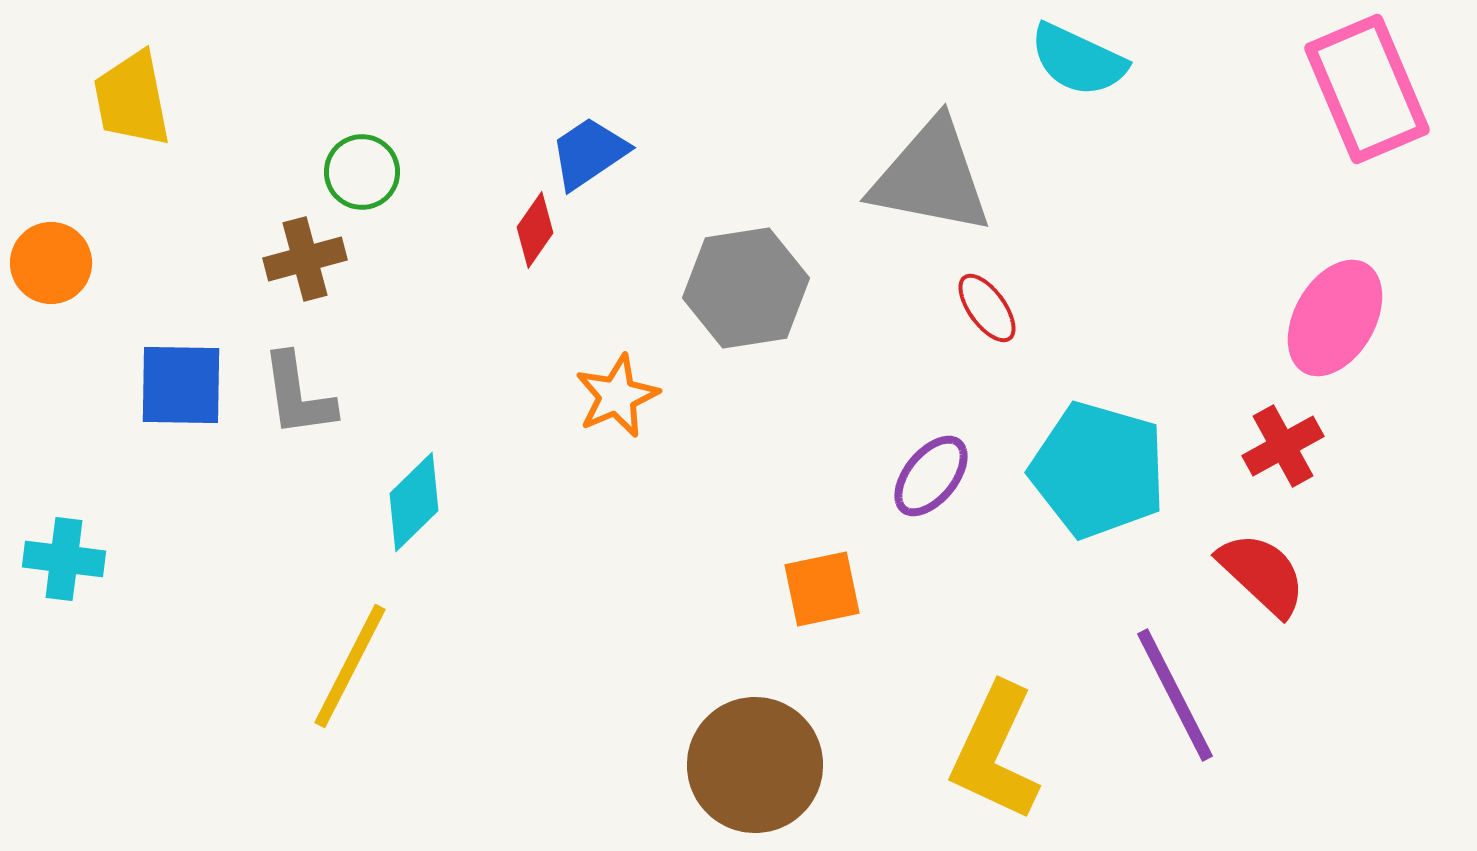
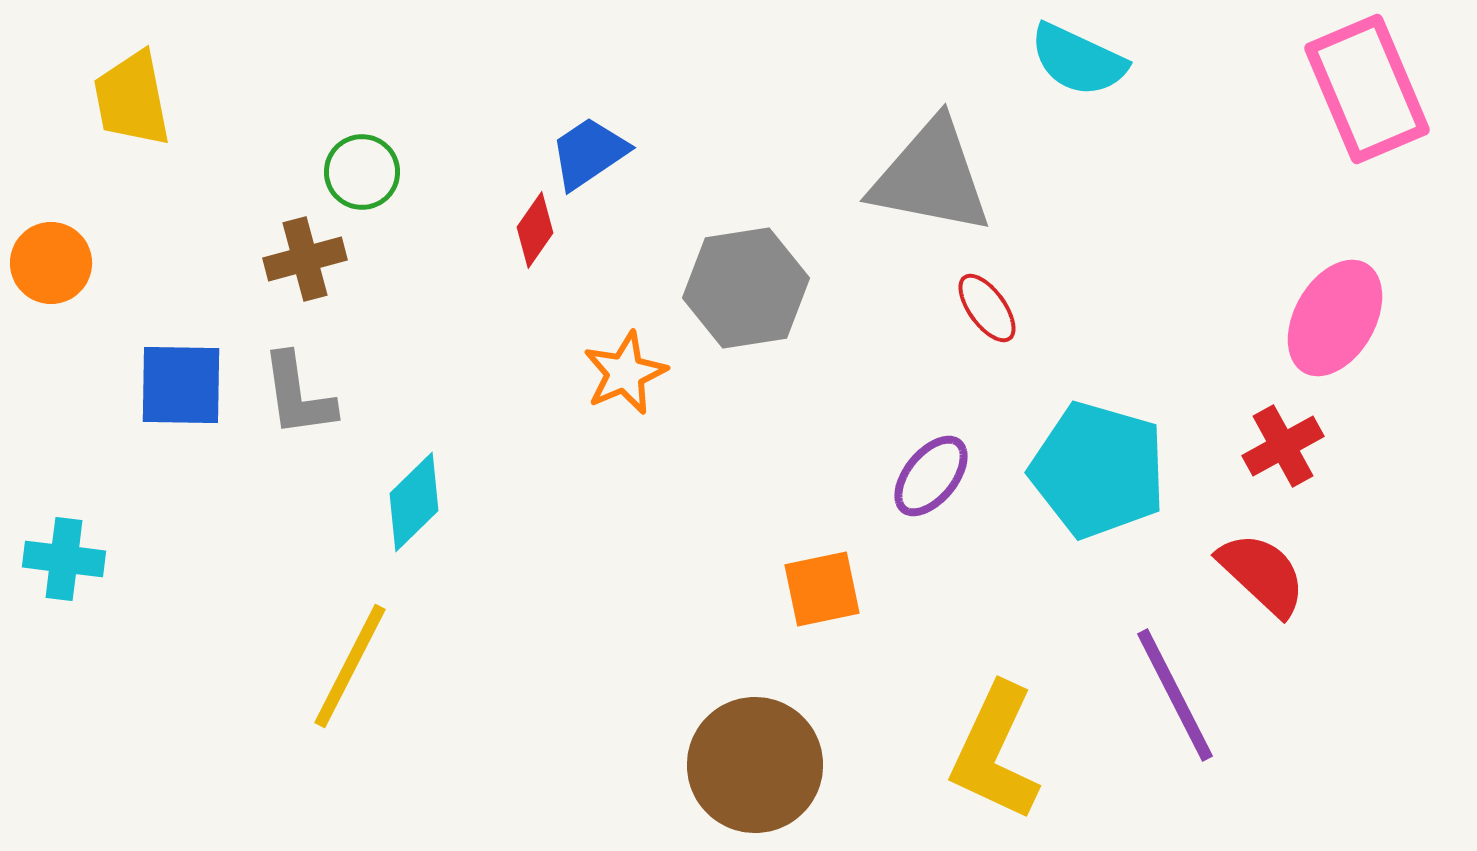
orange star: moved 8 px right, 23 px up
